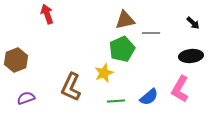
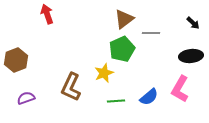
brown triangle: moved 1 px left, 1 px up; rotated 25 degrees counterclockwise
